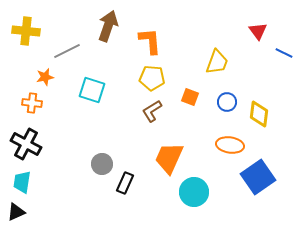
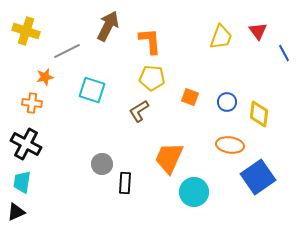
brown arrow: rotated 8 degrees clockwise
yellow cross: rotated 12 degrees clockwise
blue line: rotated 36 degrees clockwise
yellow trapezoid: moved 4 px right, 25 px up
brown L-shape: moved 13 px left
black rectangle: rotated 20 degrees counterclockwise
